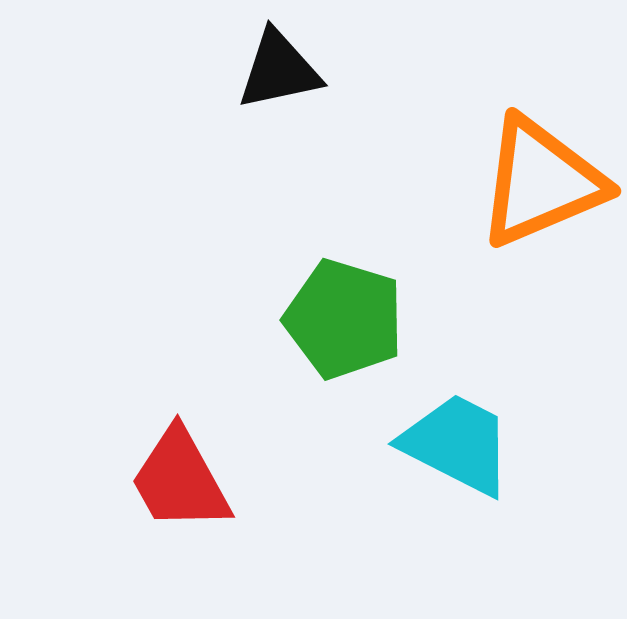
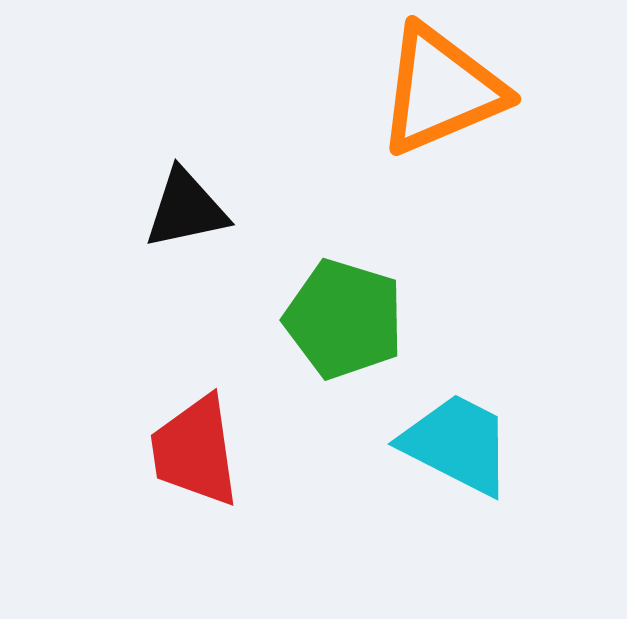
black triangle: moved 93 px left, 139 px down
orange triangle: moved 100 px left, 92 px up
red trapezoid: moved 15 px right, 29 px up; rotated 21 degrees clockwise
